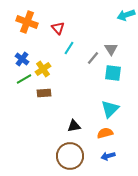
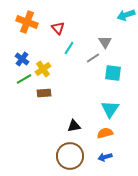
gray triangle: moved 6 px left, 7 px up
gray line: rotated 16 degrees clockwise
cyan triangle: rotated 12 degrees counterclockwise
blue arrow: moved 3 px left, 1 px down
